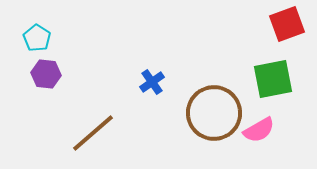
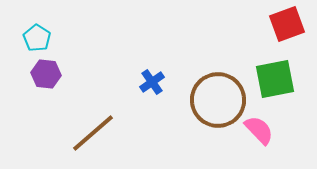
green square: moved 2 px right
brown circle: moved 4 px right, 13 px up
pink semicircle: rotated 104 degrees counterclockwise
